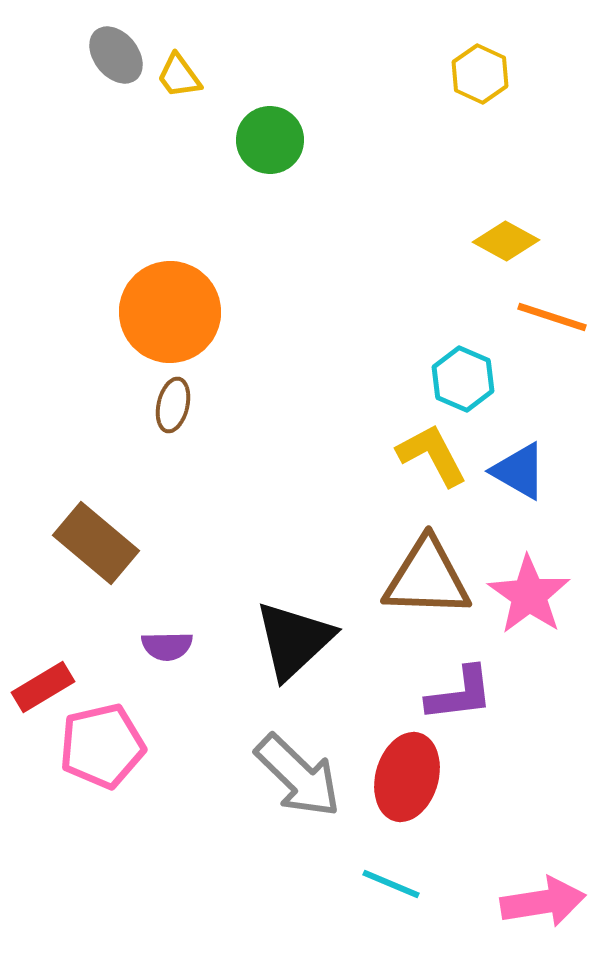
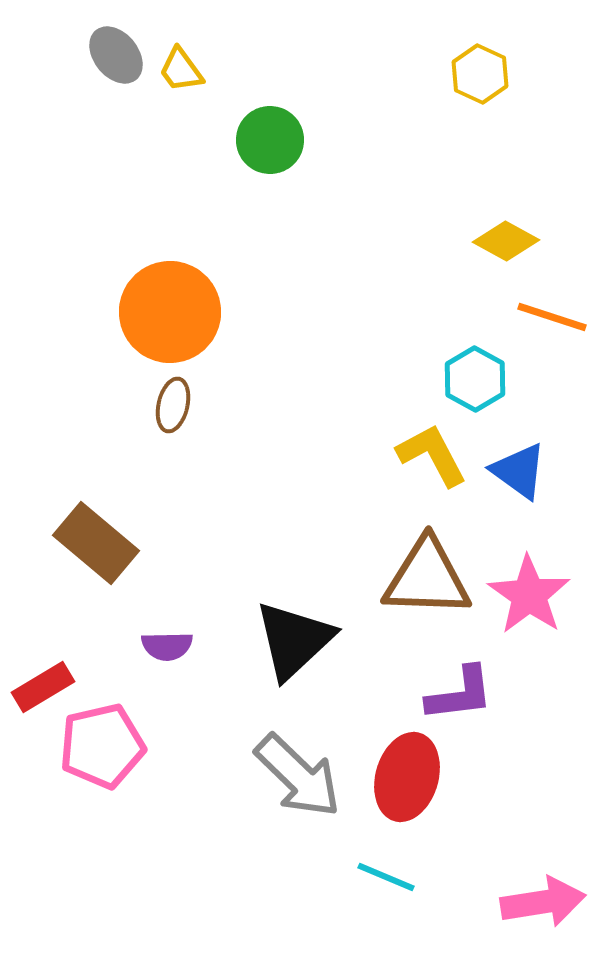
yellow trapezoid: moved 2 px right, 6 px up
cyan hexagon: moved 12 px right; rotated 6 degrees clockwise
blue triangle: rotated 6 degrees clockwise
cyan line: moved 5 px left, 7 px up
